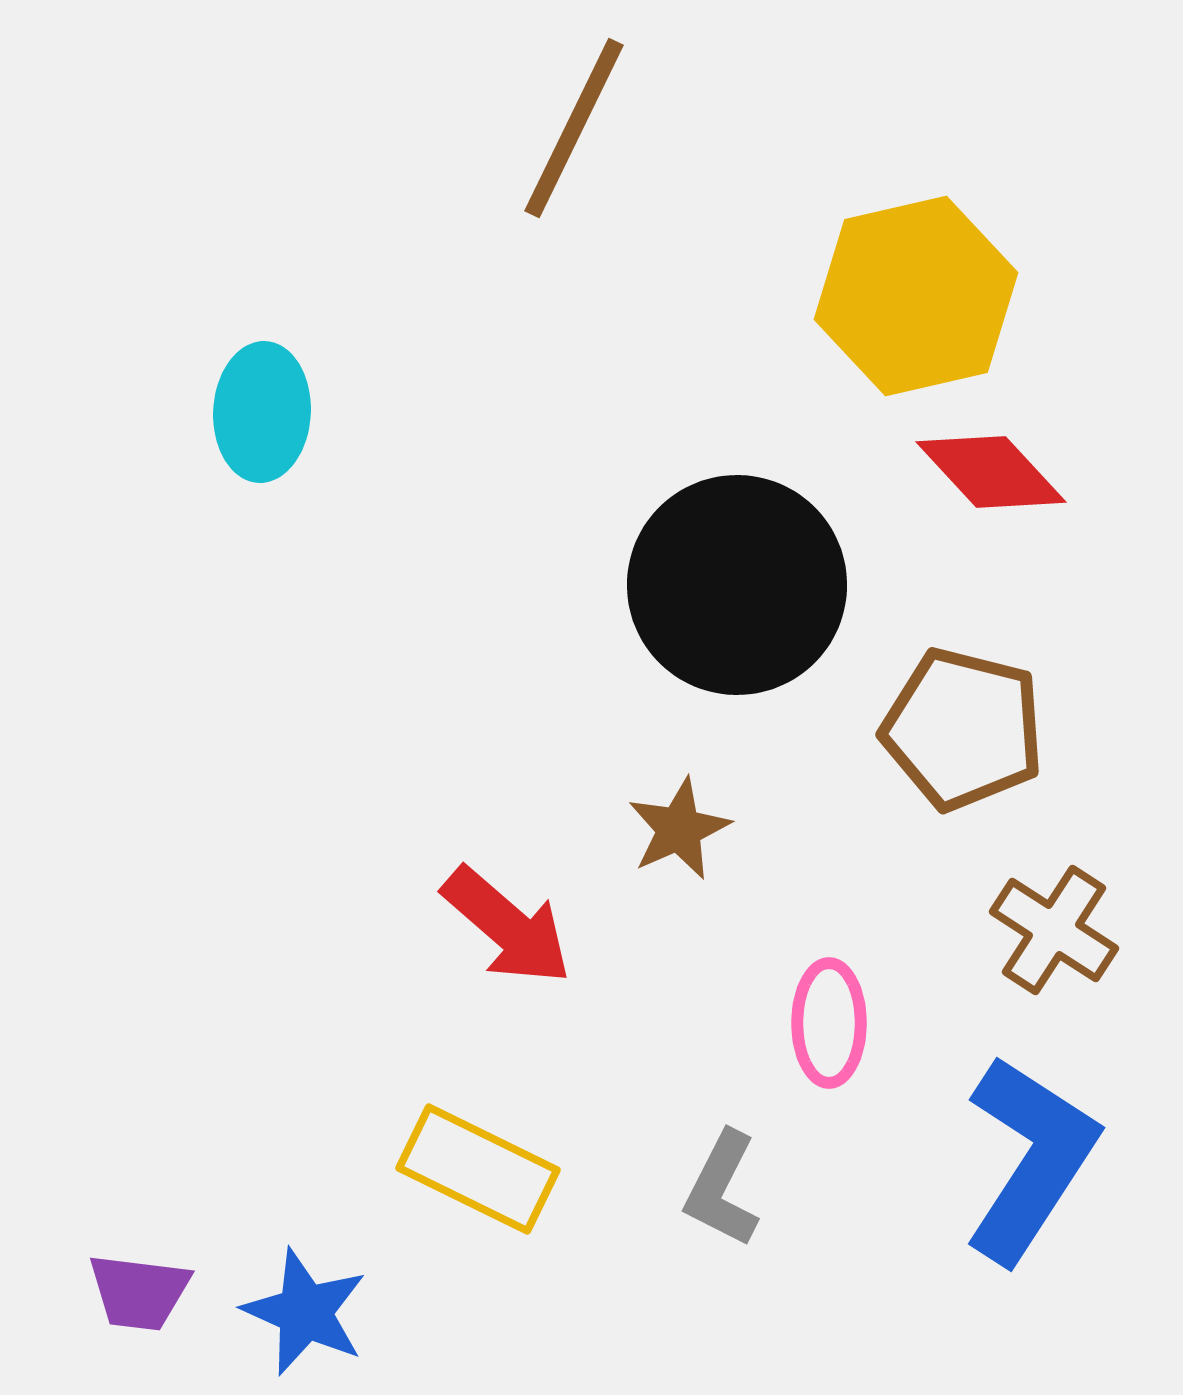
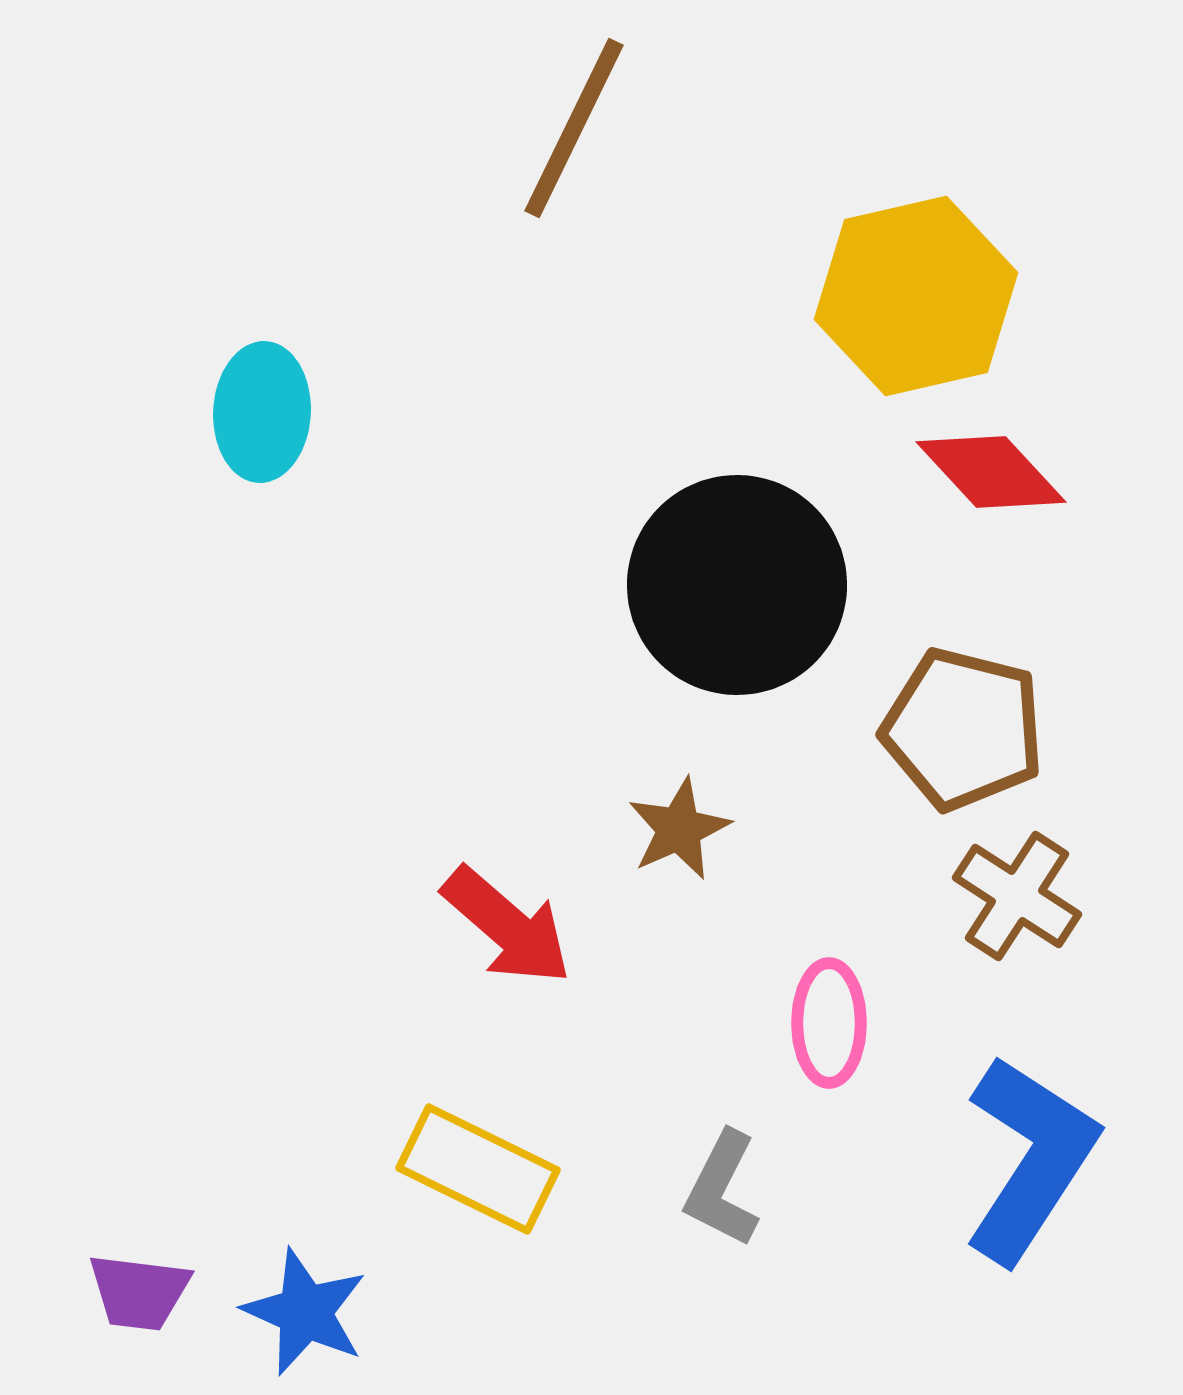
brown cross: moved 37 px left, 34 px up
